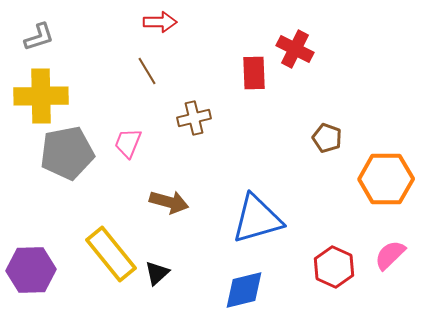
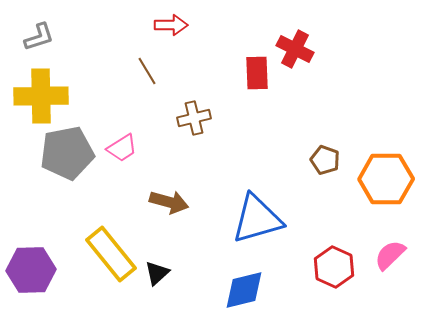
red arrow: moved 11 px right, 3 px down
red rectangle: moved 3 px right
brown pentagon: moved 2 px left, 22 px down
pink trapezoid: moved 6 px left, 5 px down; rotated 144 degrees counterclockwise
